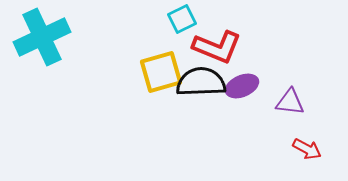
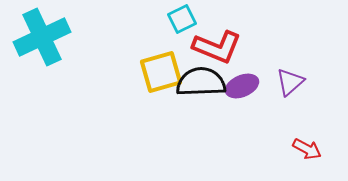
purple triangle: moved 20 px up; rotated 48 degrees counterclockwise
